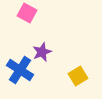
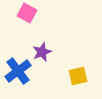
blue cross: moved 2 px left, 1 px down; rotated 20 degrees clockwise
yellow square: rotated 18 degrees clockwise
